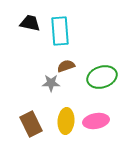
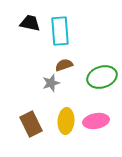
brown semicircle: moved 2 px left, 1 px up
gray star: rotated 18 degrees counterclockwise
